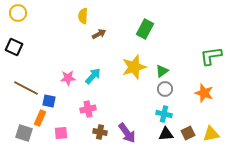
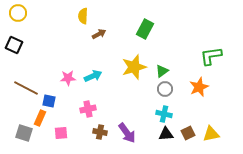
black square: moved 2 px up
cyan arrow: rotated 24 degrees clockwise
orange star: moved 5 px left, 6 px up; rotated 30 degrees clockwise
